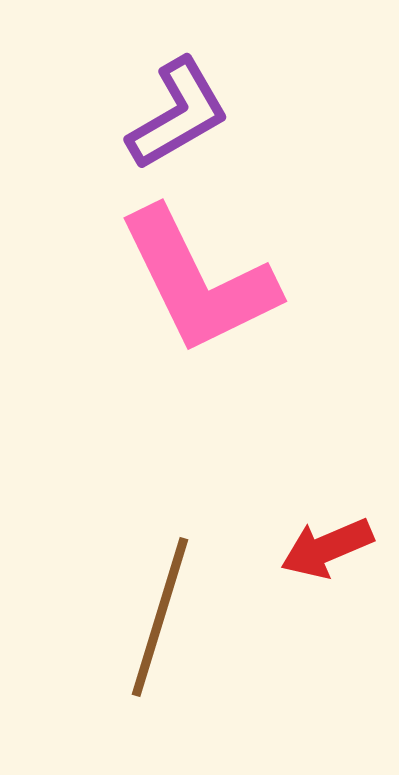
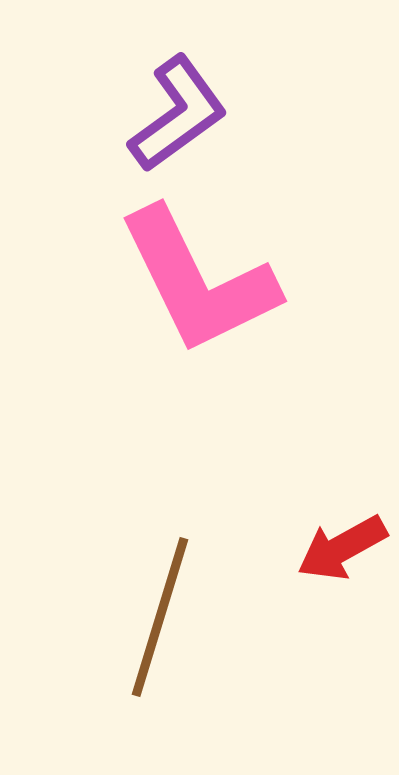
purple L-shape: rotated 6 degrees counterclockwise
red arrow: moved 15 px right; rotated 6 degrees counterclockwise
